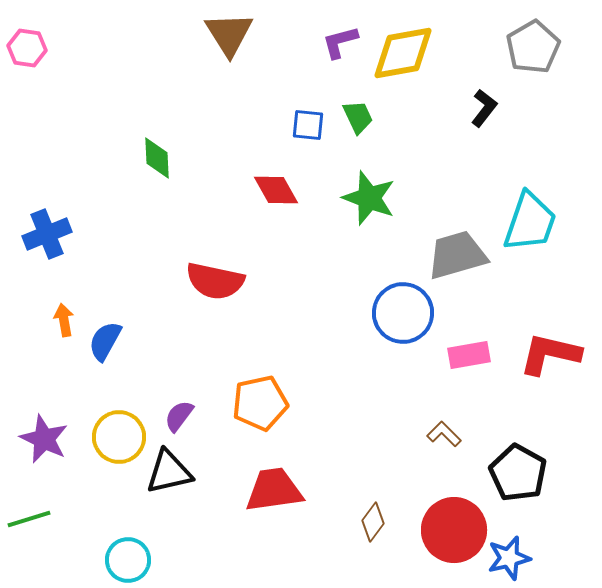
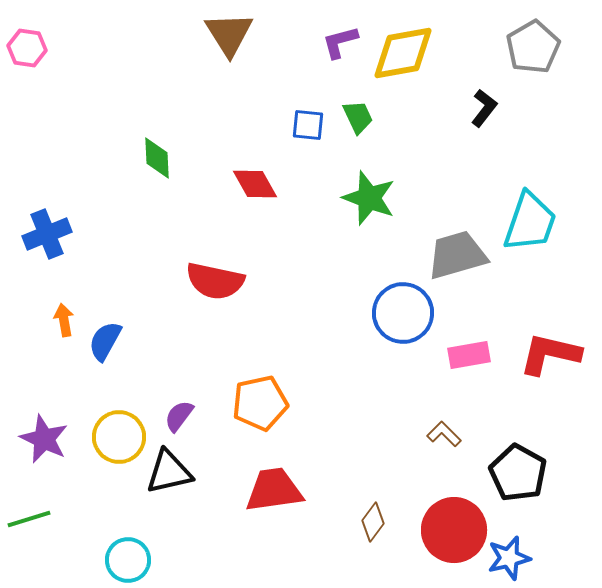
red diamond: moved 21 px left, 6 px up
